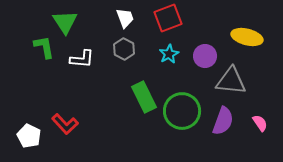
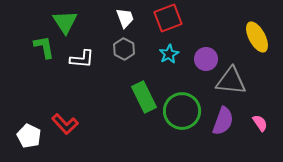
yellow ellipse: moved 10 px right; rotated 48 degrees clockwise
purple circle: moved 1 px right, 3 px down
